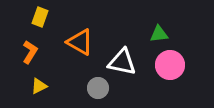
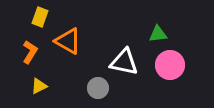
green triangle: moved 1 px left
orange triangle: moved 12 px left, 1 px up
white triangle: moved 2 px right
